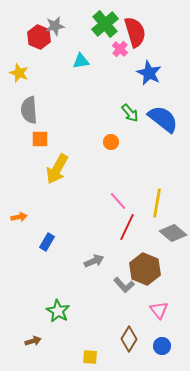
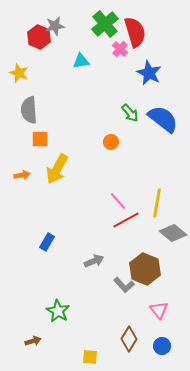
orange arrow: moved 3 px right, 42 px up
red line: moved 1 px left, 7 px up; rotated 36 degrees clockwise
